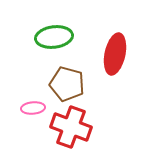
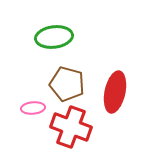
red ellipse: moved 38 px down
